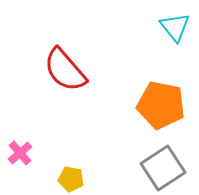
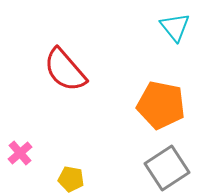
gray square: moved 4 px right
